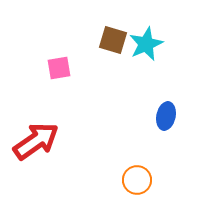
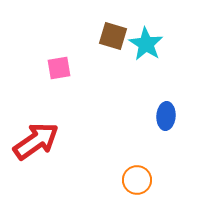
brown square: moved 4 px up
cyan star: rotated 16 degrees counterclockwise
blue ellipse: rotated 8 degrees counterclockwise
